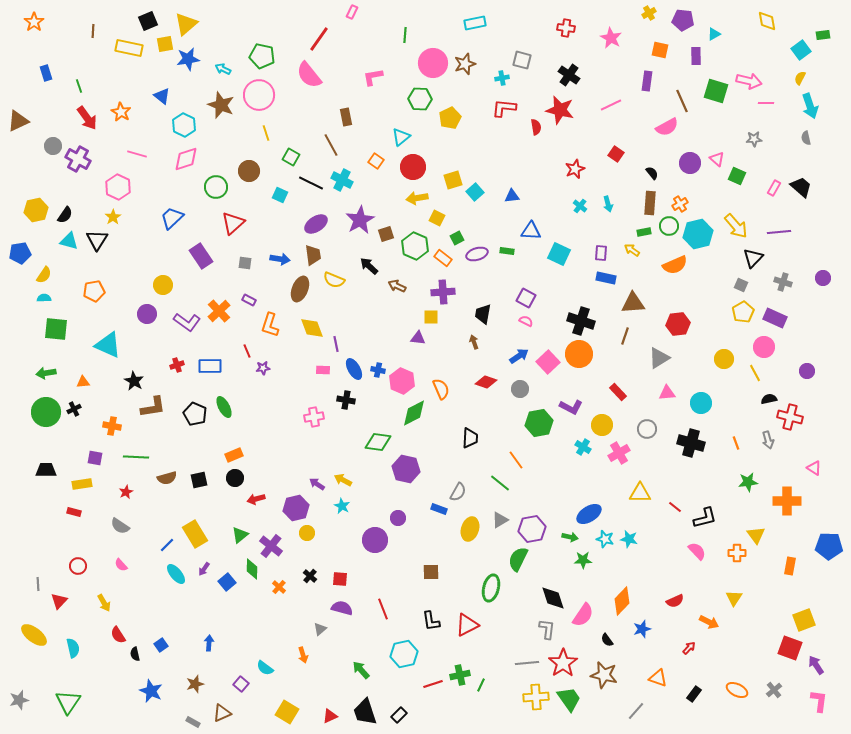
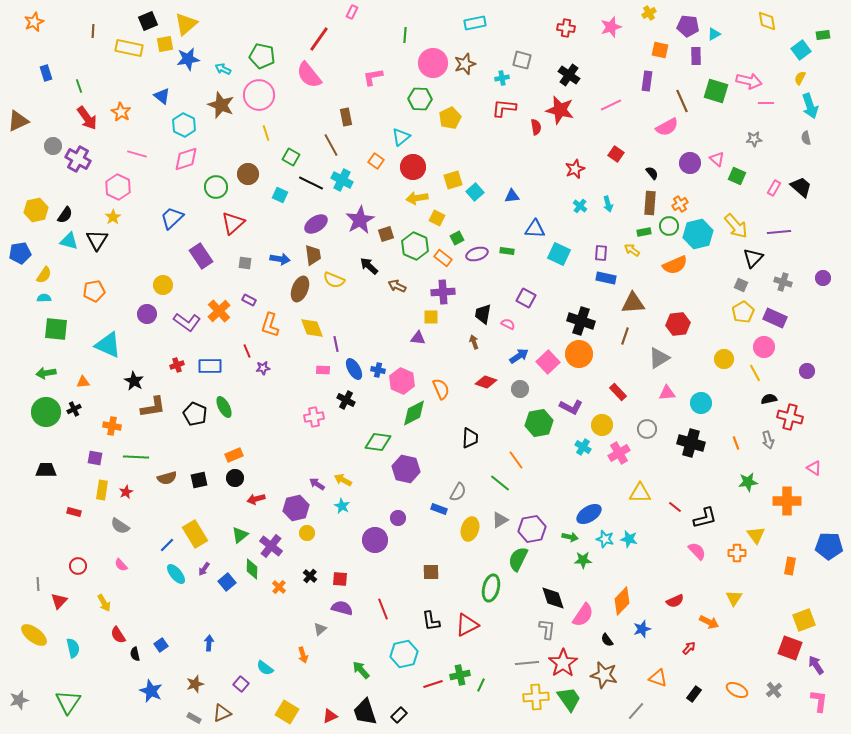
purple pentagon at (683, 20): moved 5 px right, 6 px down
orange star at (34, 22): rotated 12 degrees clockwise
pink star at (611, 38): moved 11 px up; rotated 25 degrees clockwise
brown circle at (249, 171): moved 1 px left, 3 px down
blue triangle at (531, 231): moved 4 px right, 2 px up
pink semicircle at (526, 321): moved 18 px left, 3 px down
black cross at (346, 400): rotated 18 degrees clockwise
yellow rectangle at (82, 484): moved 20 px right, 6 px down; rotated 72 degrees counterclockwise
gray rectangle at (193, 722): moved 1 px right, 4 px up
